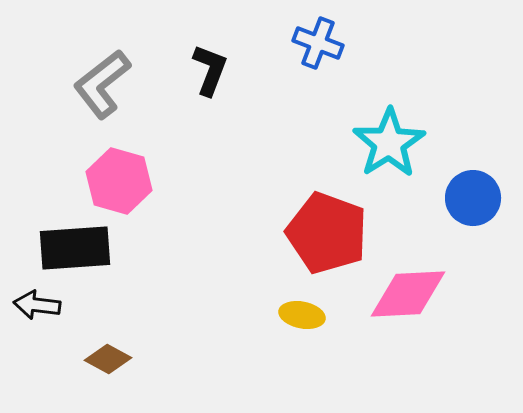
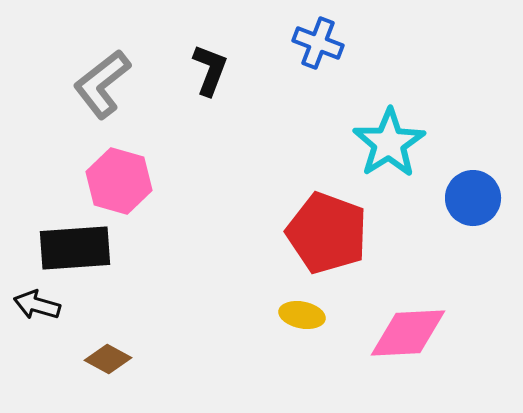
pink diamond: moved 39 px down
black arrow: rotated 9 degrees clockwise
